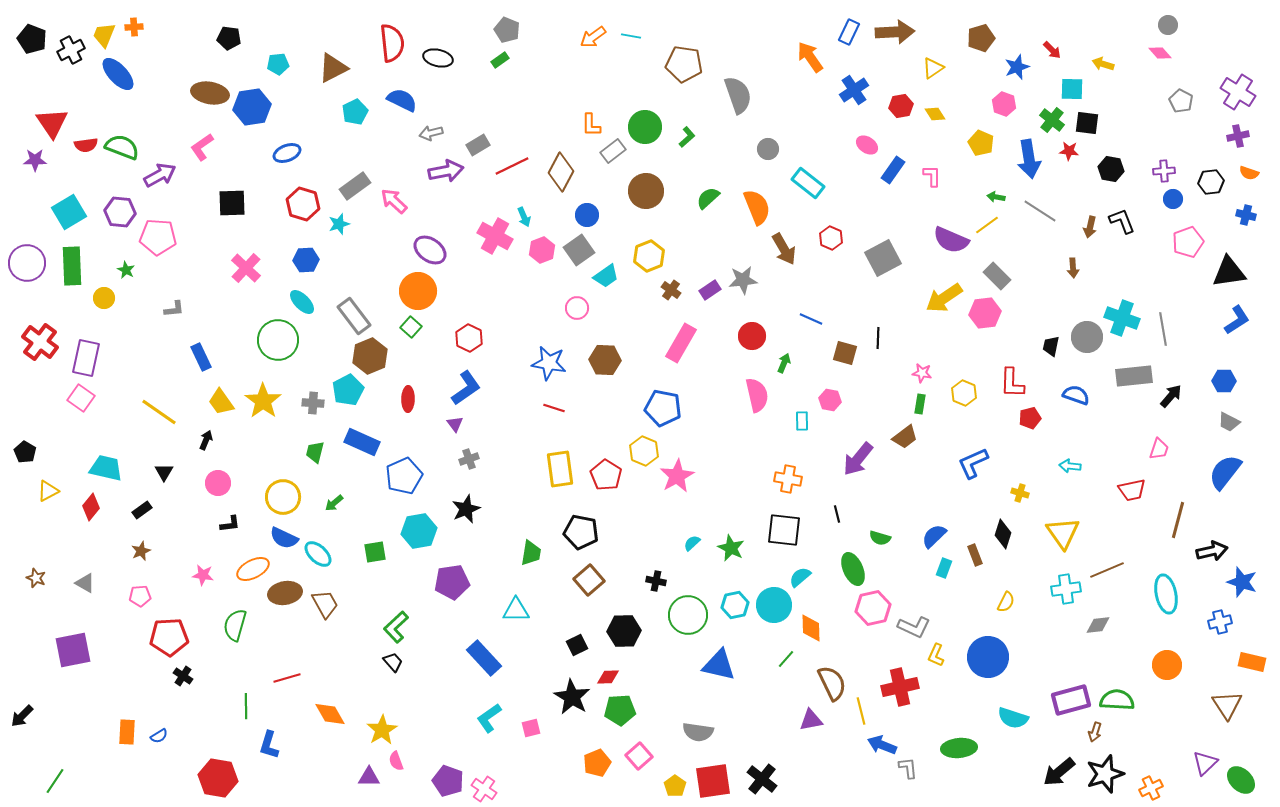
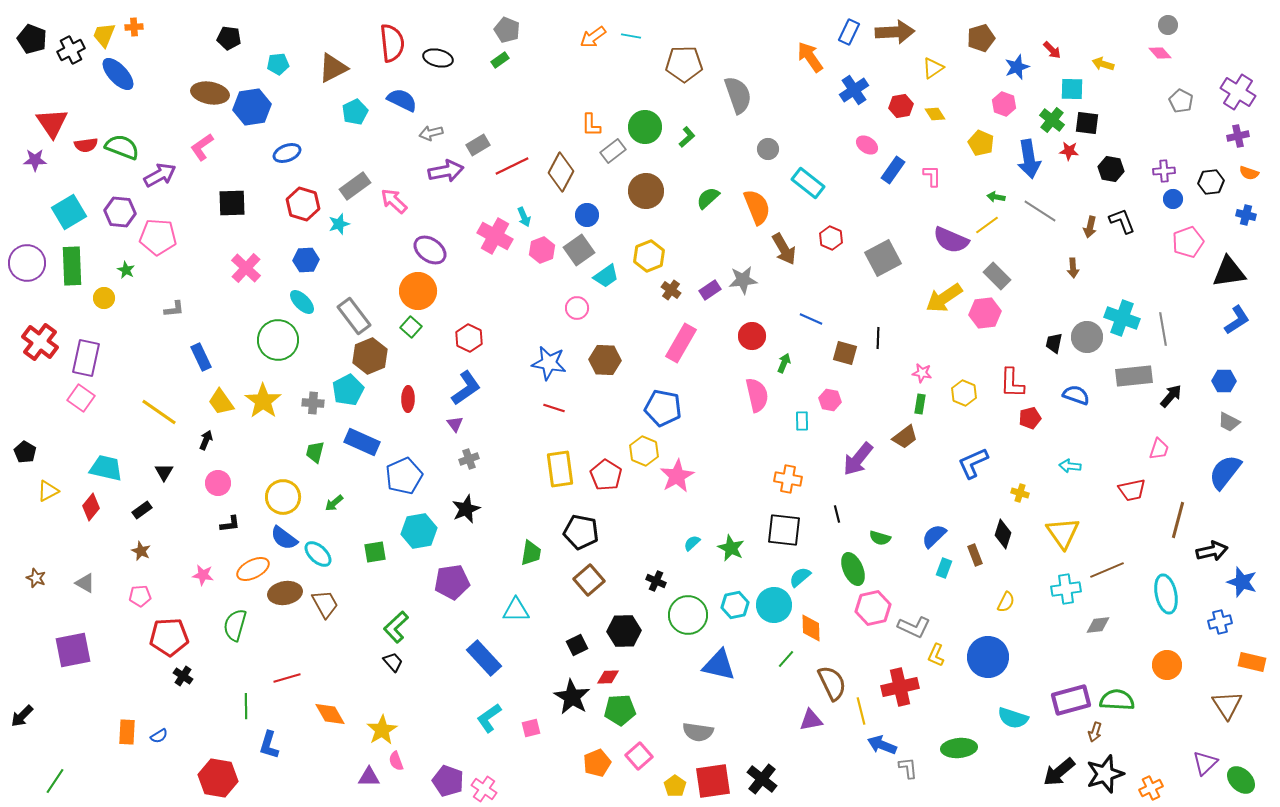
brown pentagon at (684, 64): rotated 9 degrees counterclockwise
black trapezoid at (1051, 346): moved 3 px right, 3 px up
blue semicircle at (284, 538): rotated 12 degrees clockwise
brown star at (141, 551): rotated 24 degrees counterclockwise
black cross at (656, 581): rotated 12 degrees clockwise
